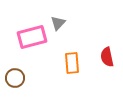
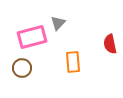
red semicircle: moved 3 px right, 13 px up
orange rectangle: moved 1 px right, 1 px up
brown circle: moved 7 px right, 10 px up
